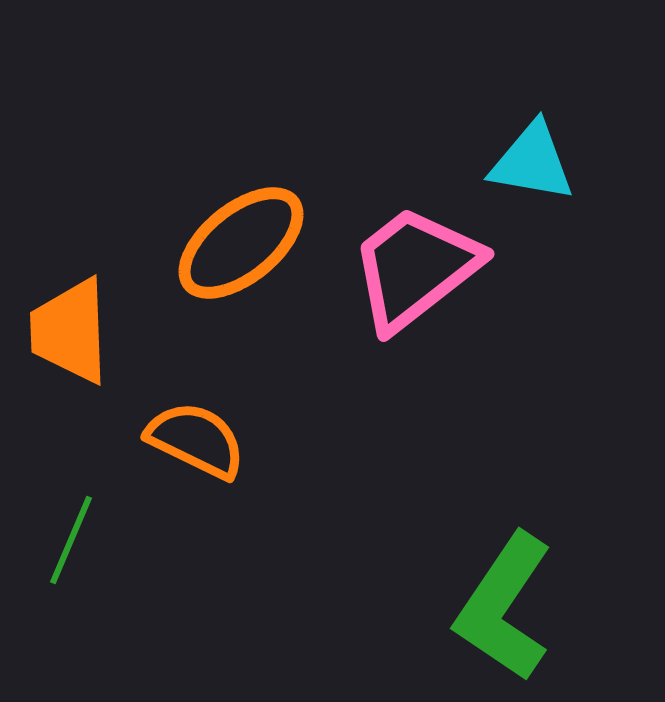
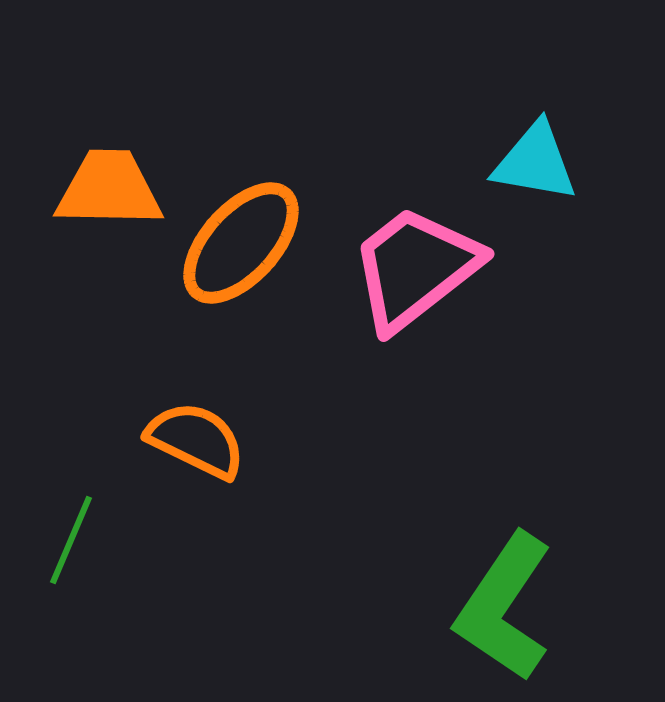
cyan triangle: moved 3 px right
orange ellipse: rotated 9 degrees counterclockwise
orange trapezoid: moved 39 px right, 142 px up; rotated 93 degrees clockwise
